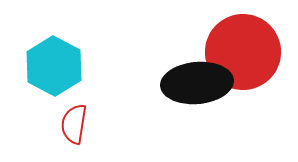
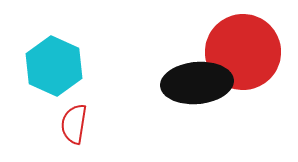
cyan hexagon: rotated 4 degrees counterclockwise
